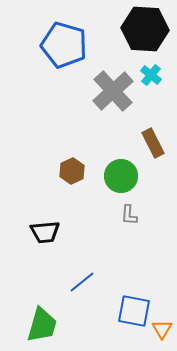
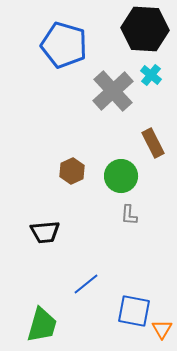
blue line: moved 4 px right, 2 px down
